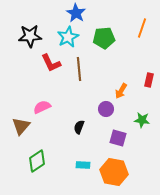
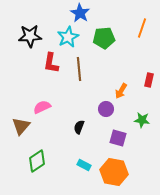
blue star: moved 4 px right
red L-shape: rotated 35 degrees clockwise
cyan rectangle: moved 1 px right; rotated 24 degrees clockwise
